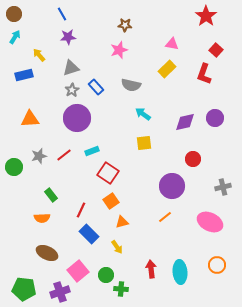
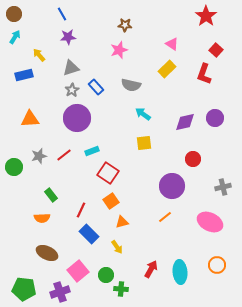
pink triangle at (172, 44): rotated 24 degrees clockwise
red arrow at (151, 269): rotated 36 degrees clockwise
